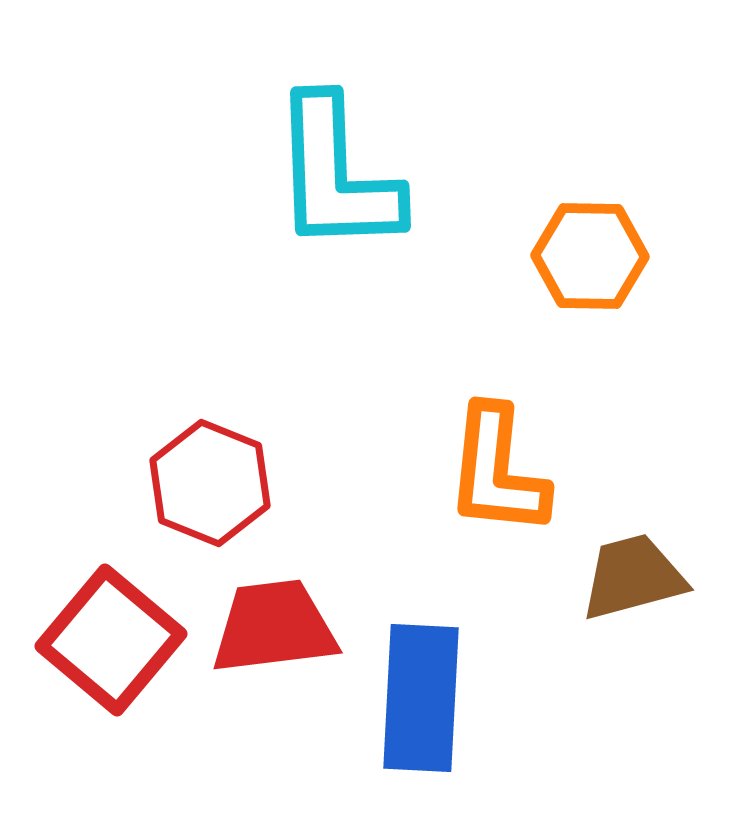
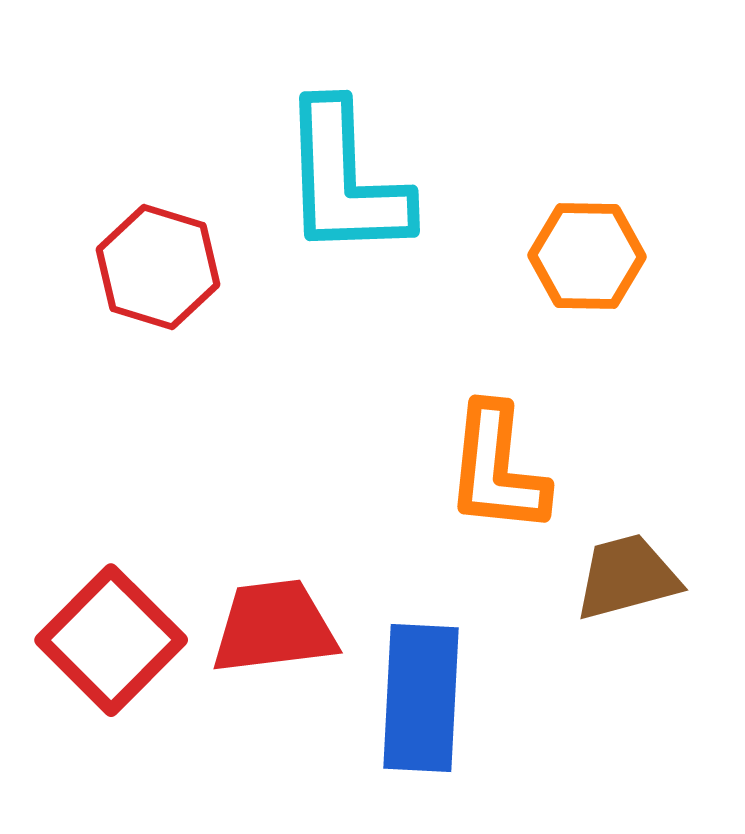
cyan L-shape: moved 9 px right, 5 px down
orange hexagon: moved 3 px left
orange L-shape: moved 2 px up
red hexagon: moved 52 px left, 216 px up; rotated 5 degrees counterclockwise
brown trapezoid: moved 6 px left
red square: rotated 5 degrees clockwise
